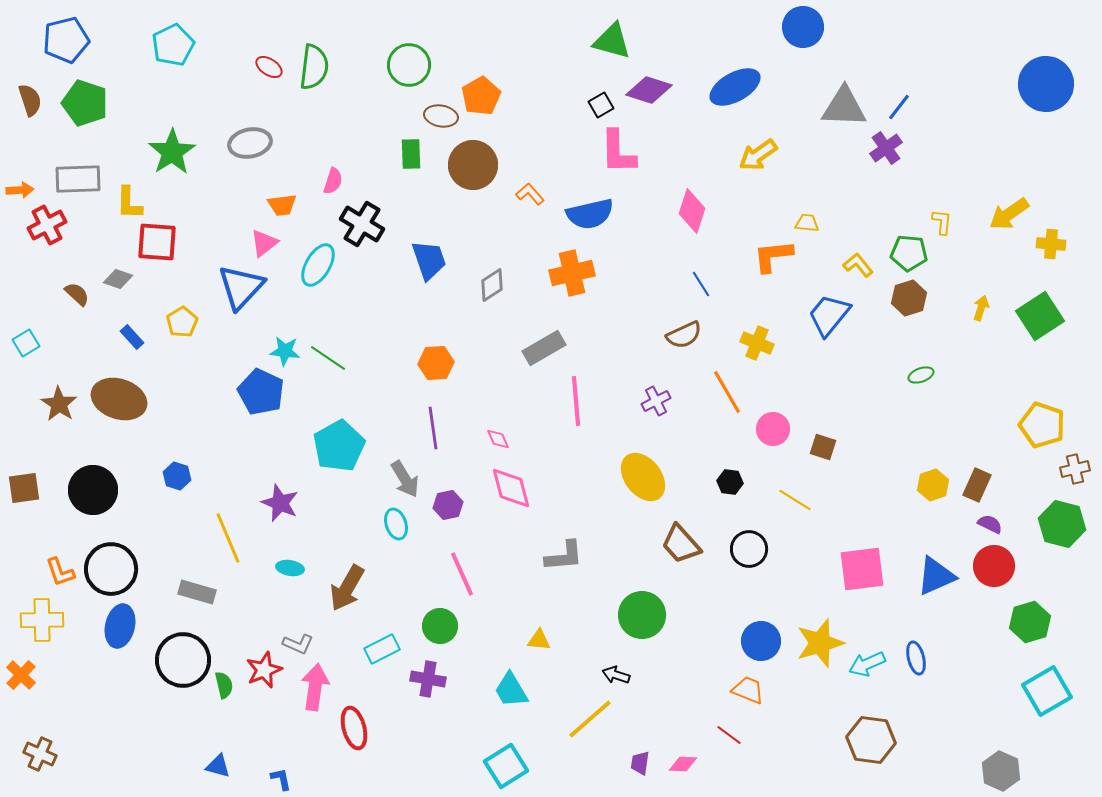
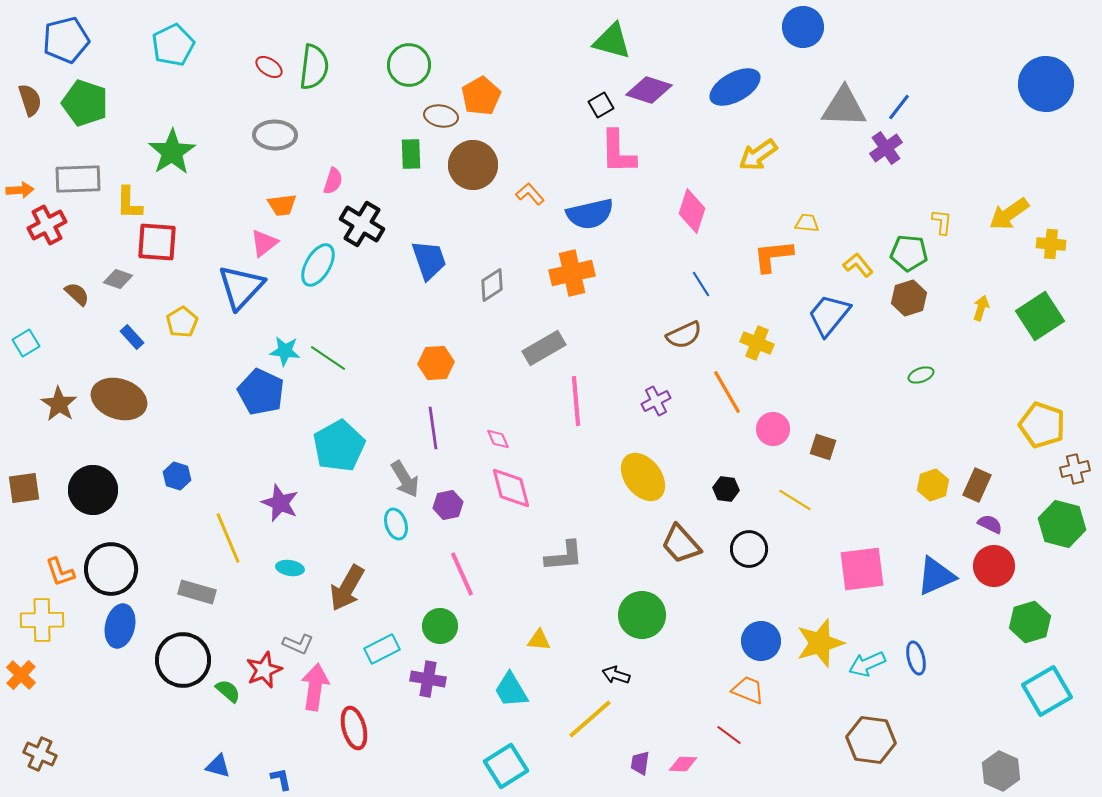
gray ellipse at (250, 143): moved 25 px right, 8 px up; rotated 12 degrees clockwise
black hexagon at (730, 482): moved 4 px left, 7 px down
green semicircle at (224, 685): moved 4 px right, 6 px down; rotated 36 degrees counterclockwise
